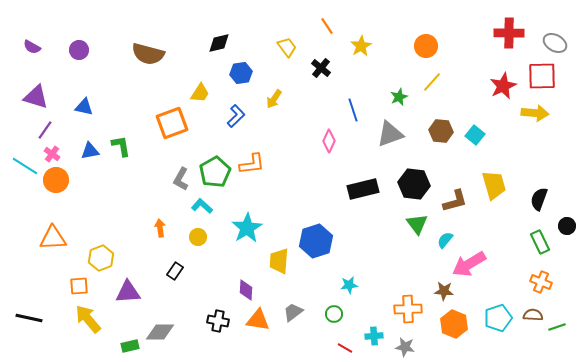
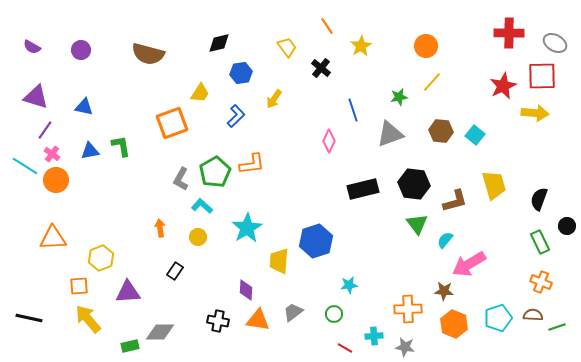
purple circle at (79, 50): moved 2 px right
green star at (399, 97): rotated 12 degrees clockwise
